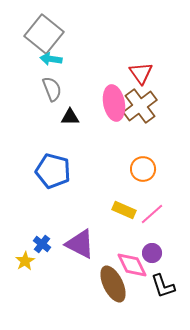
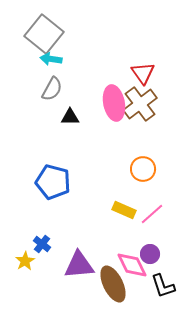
red triangle: moved 2 px right
gray semicircle: rotated 50 degrees clockwise
brown cross: moved 2 px up
blue pentagon: moved 11 px down
purple triangle: moved 1 px left, 21 px down; rotated 32 degrees counterclockwise
purple circle: moved 2 px left, 1 px down
